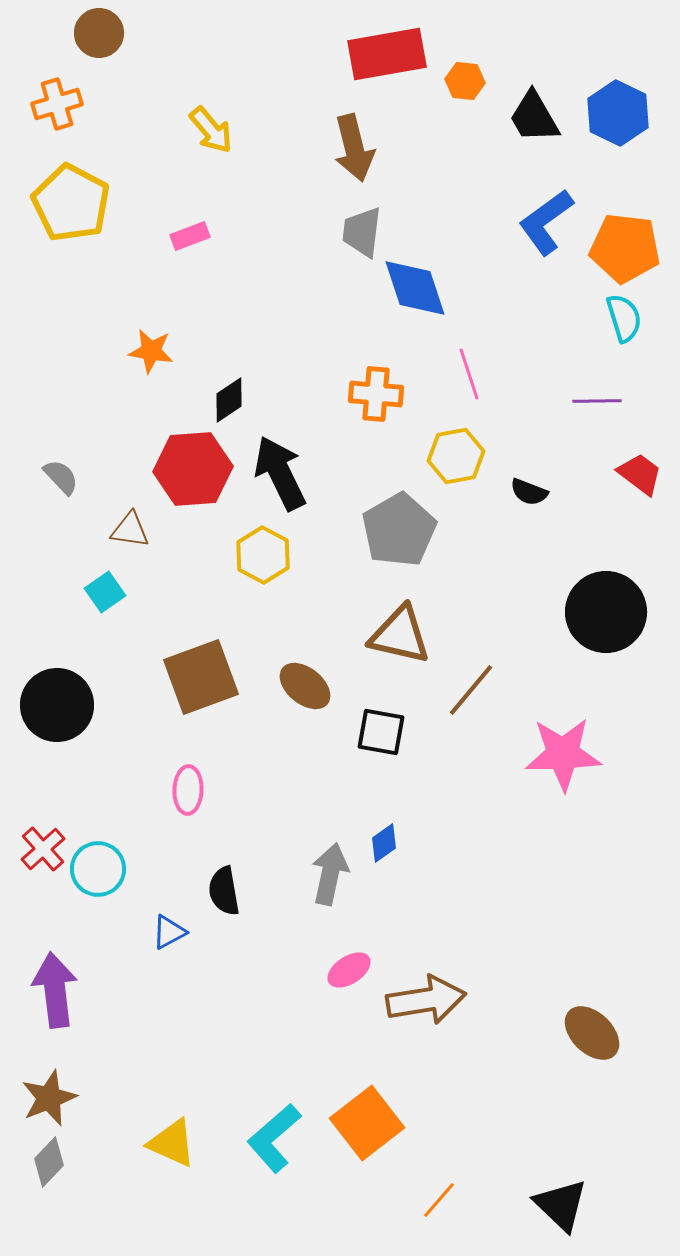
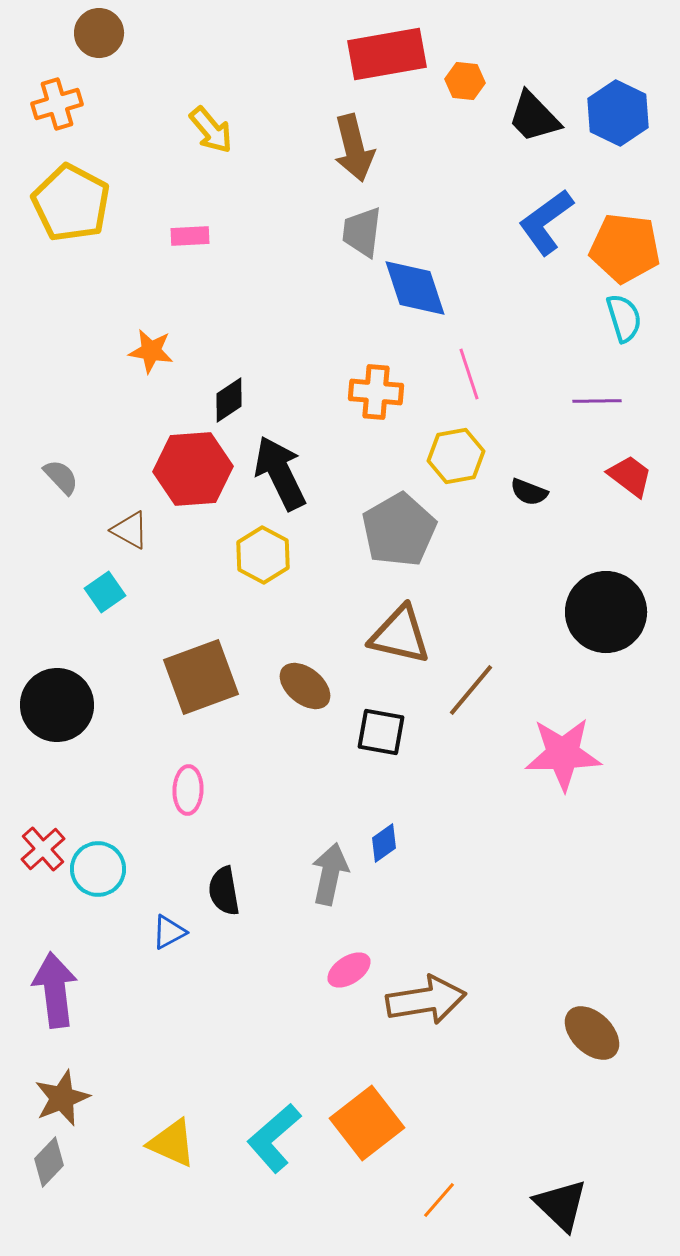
black trapezoid at (534, 117): rotated 14 degrees counterclockwise
pink rectangle at (190, 236): rotated 18 degrees clockwise
orange cross at (376, 394): moved 2 px up
red trapezoid at (640, 474): moved 10 px left, 2 px down
brown triangle at (130, 530): rotated 21 degrees clockwise
brown star at (49, 1098): moved 13 px right
